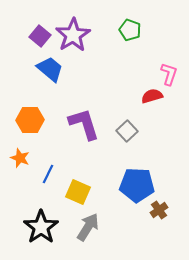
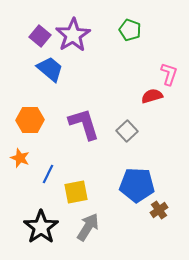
yellow square: moved 2 px left; rotated 35 degrees counterclockwise
